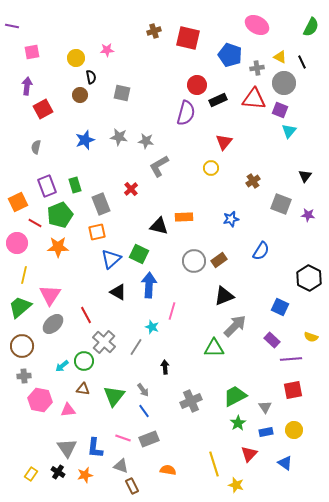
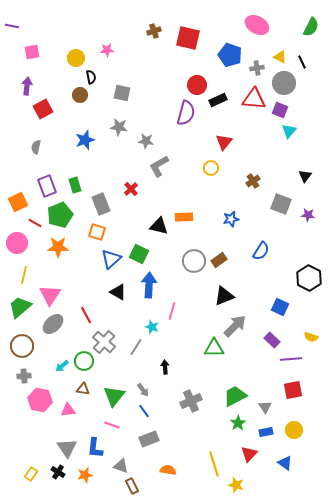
gray star at (119, 137): moved 10 px up
orange square at (97, 232): rotated 30 degrees clockwise
pink line at (123, 438): moved 11 px left, 13 px up
